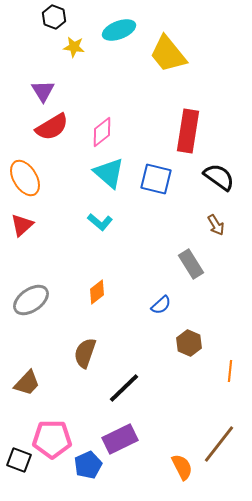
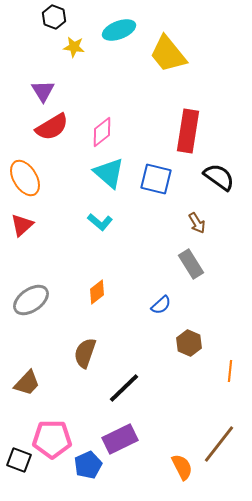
brown arrow: moved 19 px left, 2 px up
